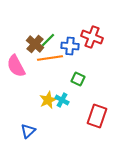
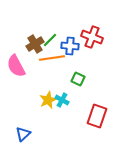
green line: moved 2 px right
brown cross: rotated 18 degrees clockwise
orange line: moved 2 px right
blue triangle: moved 5 px left, 3 px down
